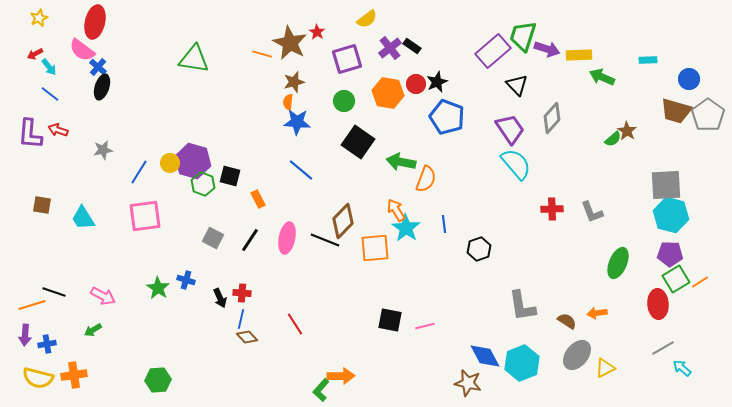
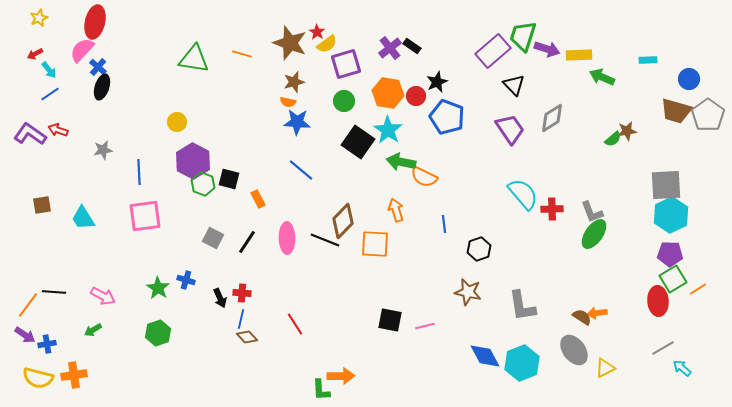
yellow semicircle at (367, 19): moved 40 px left, 25 px down
brown star at (290, 43): rotated 8 degrees counterclockwise
pink semicircle at (82, 50): rotated 96 degrees clockwise
orange line at (262, 54): moved 20 px left
purple square at (347, 59): moved 1 px left, 5 px down
cyan arrow at (49, 67): moved 3 px down
red circle at (416, 84): moved 12 px down
black triangle at (517, 85): moved 3 px left
blue line at (50, 94): rotated 72 degrees counterclockwise
orange semicircle at (288, 102): rotated 84 degrees counterclockwise
gray diamond at (552, 118): rotated 16 degrees clockwise
brown star at (627, 131): rotated 30 degrees clockwise
purple L-shape at (30, 134): rotated 120 degrees clockwise
purple hexagon at (193, 161): rotated 12 degrees clockwise
yellow circle at (170, 163): moved 7 px right, 41 px up
cyan semicircle at (516, 164): moved 7 px right, 30 px down
blue line at (139, 172): rotated 35 degrees counterclockwise
black square at (230, 176): moved 1 px left, 3 px down
orange semicircle at (426, 179): moved 2 px left, 2 px up; rotated 96 degrees clockwise
brown square at (42, 205): rotated 18 degrees counterclockwise
orange arrow at (396, 210): rotated 15 degrees clockwise
cyan hexagon at (671, 215): rotated 20 degrees clockwise
cyan star at (406, 228): moved 18 px left, 98 px up
pink ellipse at (287, 238): rotated 12 degrees counterclockwise
black line at (250, 240): moved 3 px left, 2 px down
orange square at (375, 248): moved 4 px up; rotated 8 degrees clockwise
green ellipse at (618, 263): moved 24 px left, 29 px up; rotated 12 degrees clockwise
green square at (676, 279): moved 3 px left
orange line at (700, 282): moved 2 px left, 7 px down
black line at (54, 292): rotated 15 degrees counterclockwise
red ellipse at (658, 304): moved 3 px up
orange line at (32, 305): moved 4 px left; rotated 36 degrees counterclockwise
brown semicircle at (567, 321): moved 15 px right, 4 px up
purple arrow at (25, 335): rotated 60 degrees counterclockwise
gray ellipse at (577, 355): moved 3 px left, 5 px up; rotated 76 degrees counterclockwise
green hexagon at (158, 380): moved 47 px up; rotated 15 degrees counterclockwise
brown star at (468, 383): moved 91 px up
green L-shape at (321, 390): rotated 45 degrees counterclockwise
